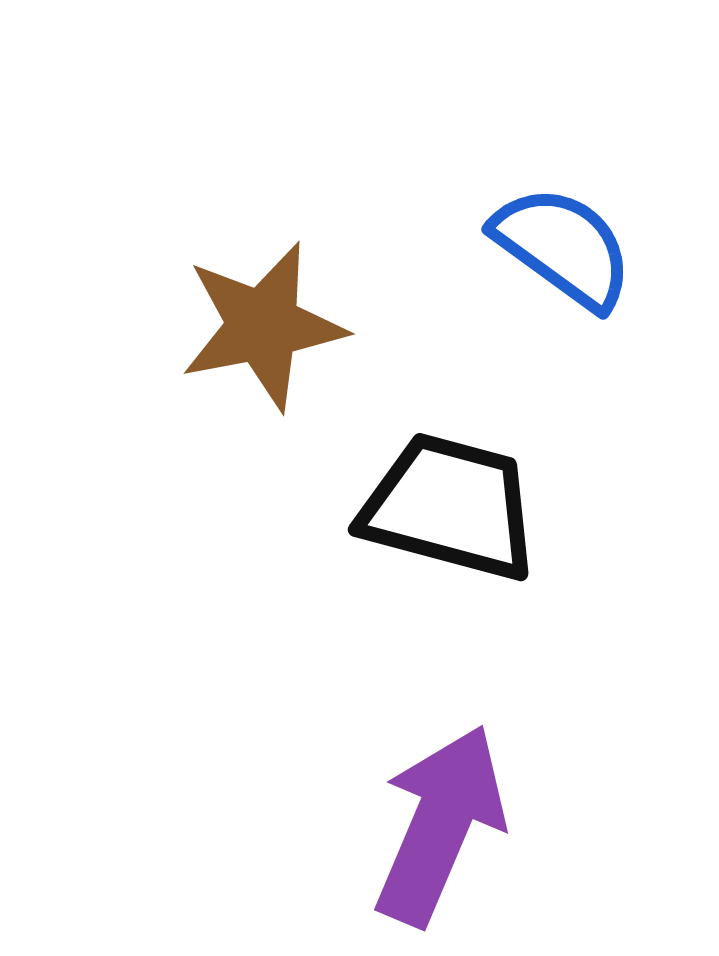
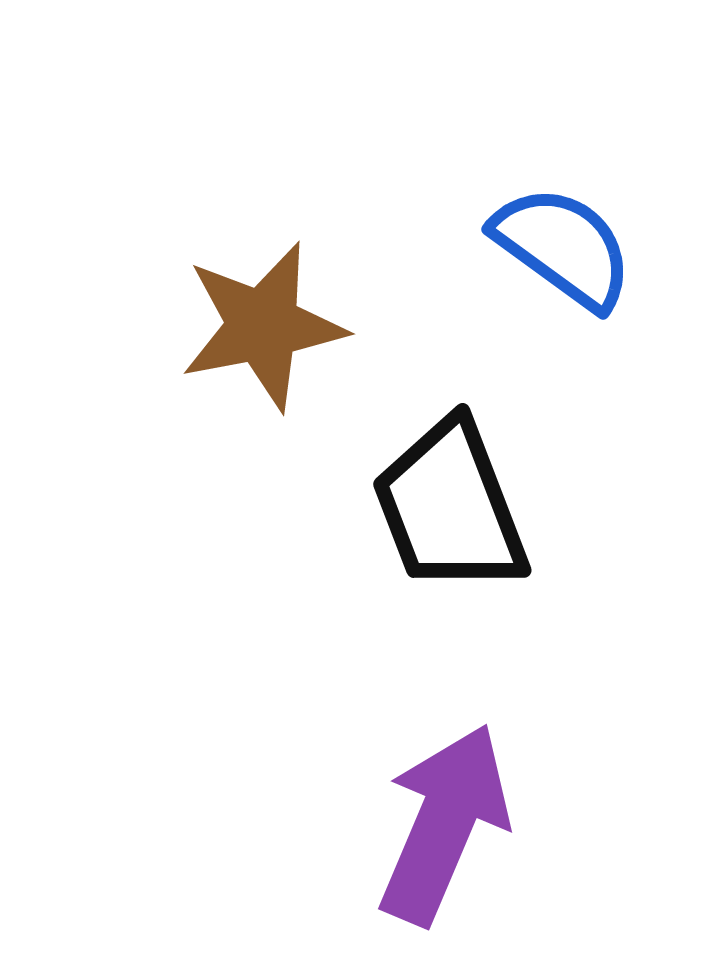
black trapezoid: rotated 126 degrees counterclockwise
purple arrow: moved 4 px right, 1 px up
